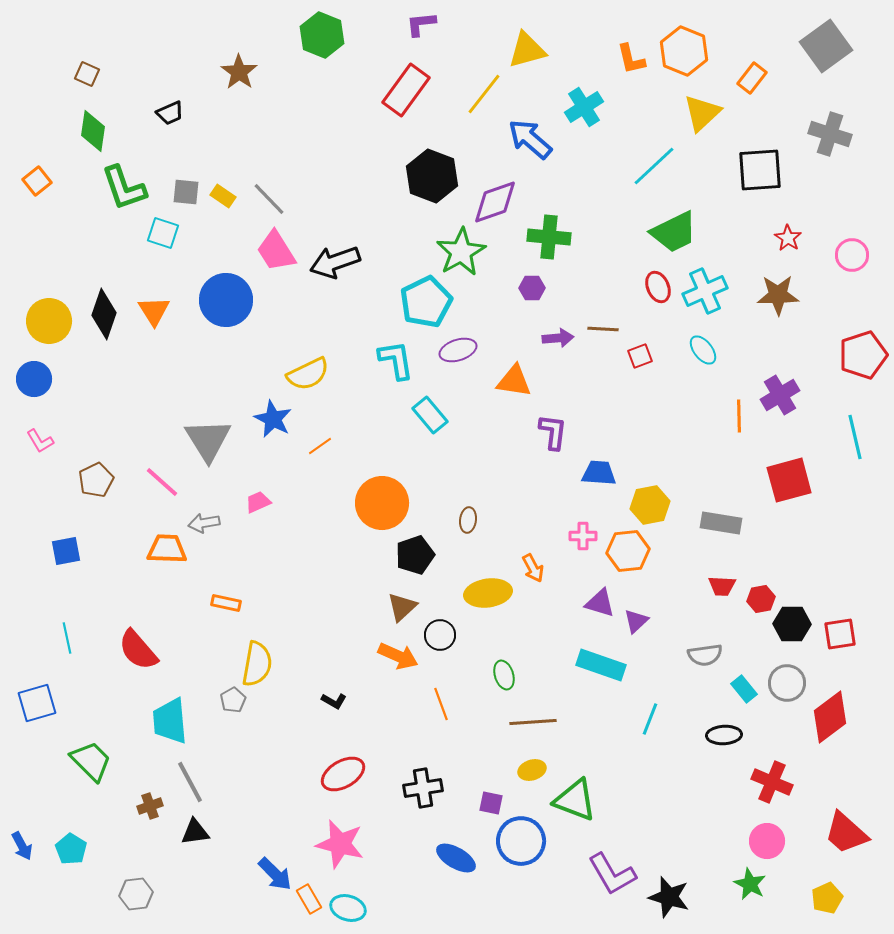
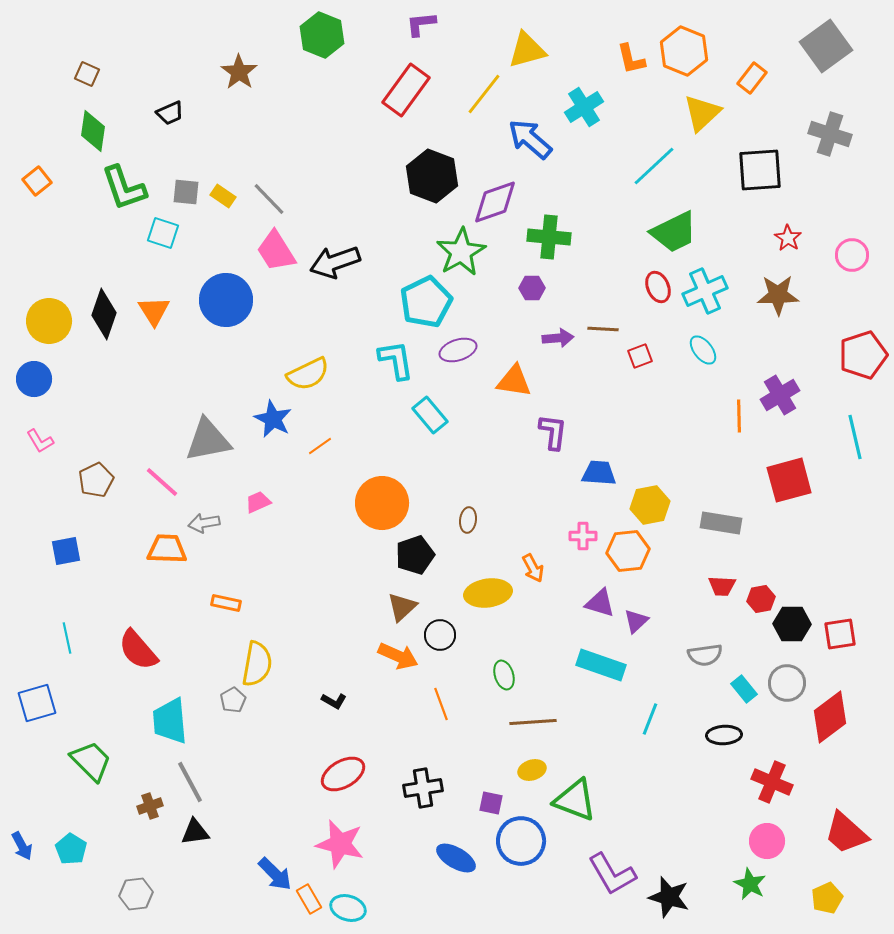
gray triangle at (208, 440): rotated 51 degrees clockwise
